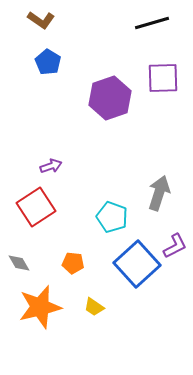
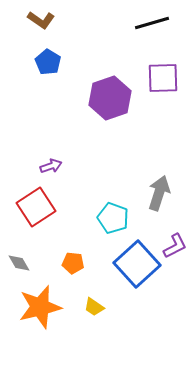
cyan pentagon: moved 1 px right, 1 px down
